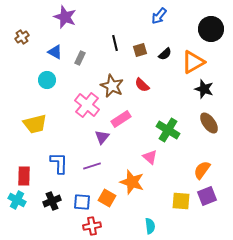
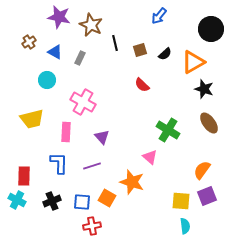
purple star: moved 6 px left; rotated 10 degrees counterclockwise
brown cross: moved 7 px right, 5 px down
brown star: moved 21 px left, 61 px up
pink cross: moved 4 px left, 3 px up; rotated 10 degrees counterclockwise
pink rectangle: moved 55 px left, 13 px down; rotated 54 degrees counterclockwise
yellow trapezoid: moved 3 px left, 5 px up
purple triangle: rotated 21 degrees counterclockwise
cyan semicircle: moved 35 px right
